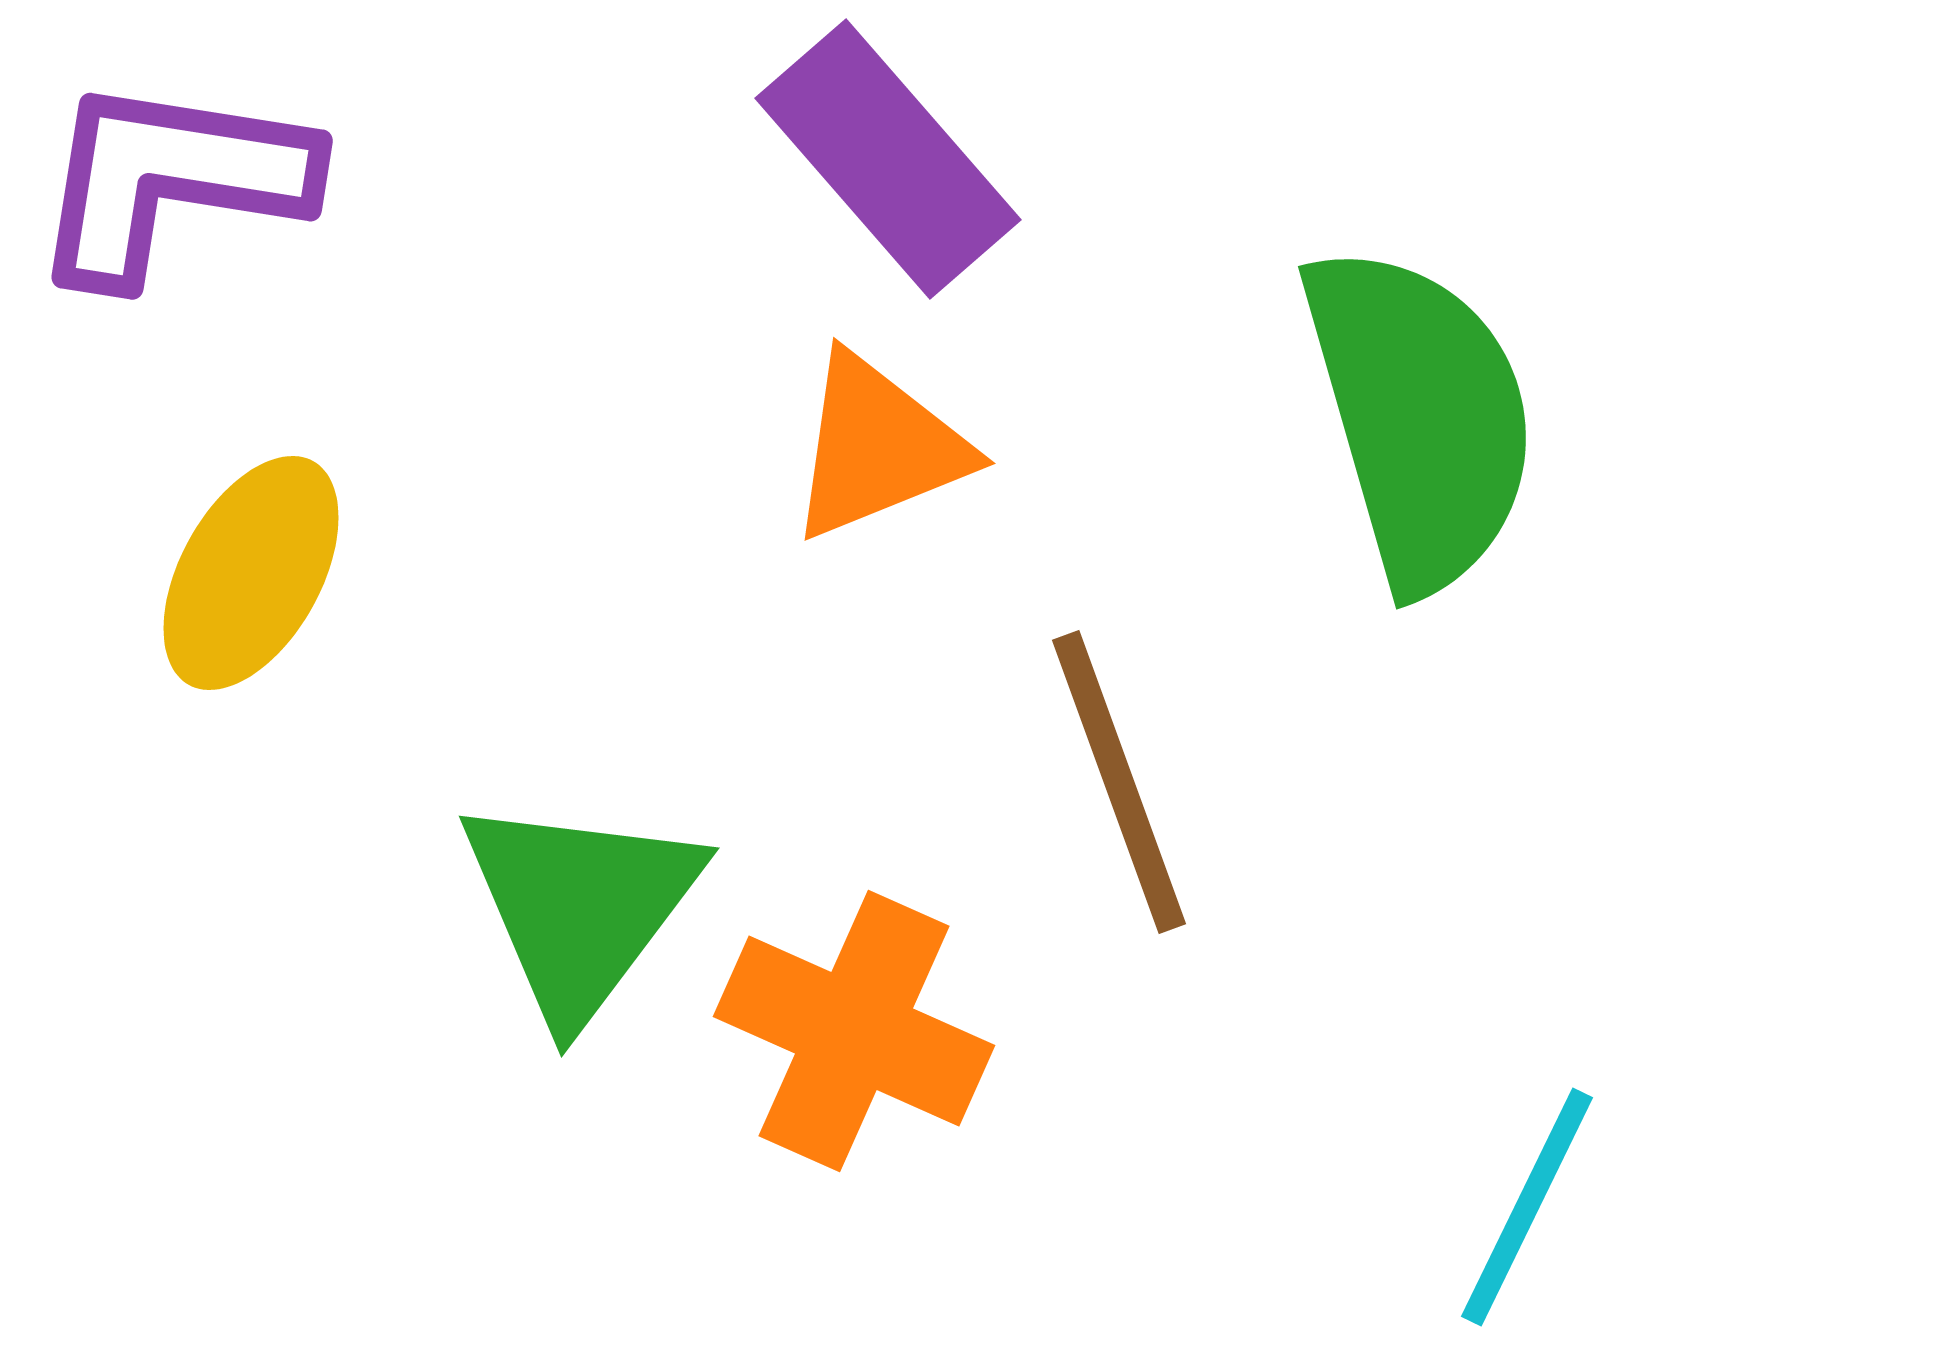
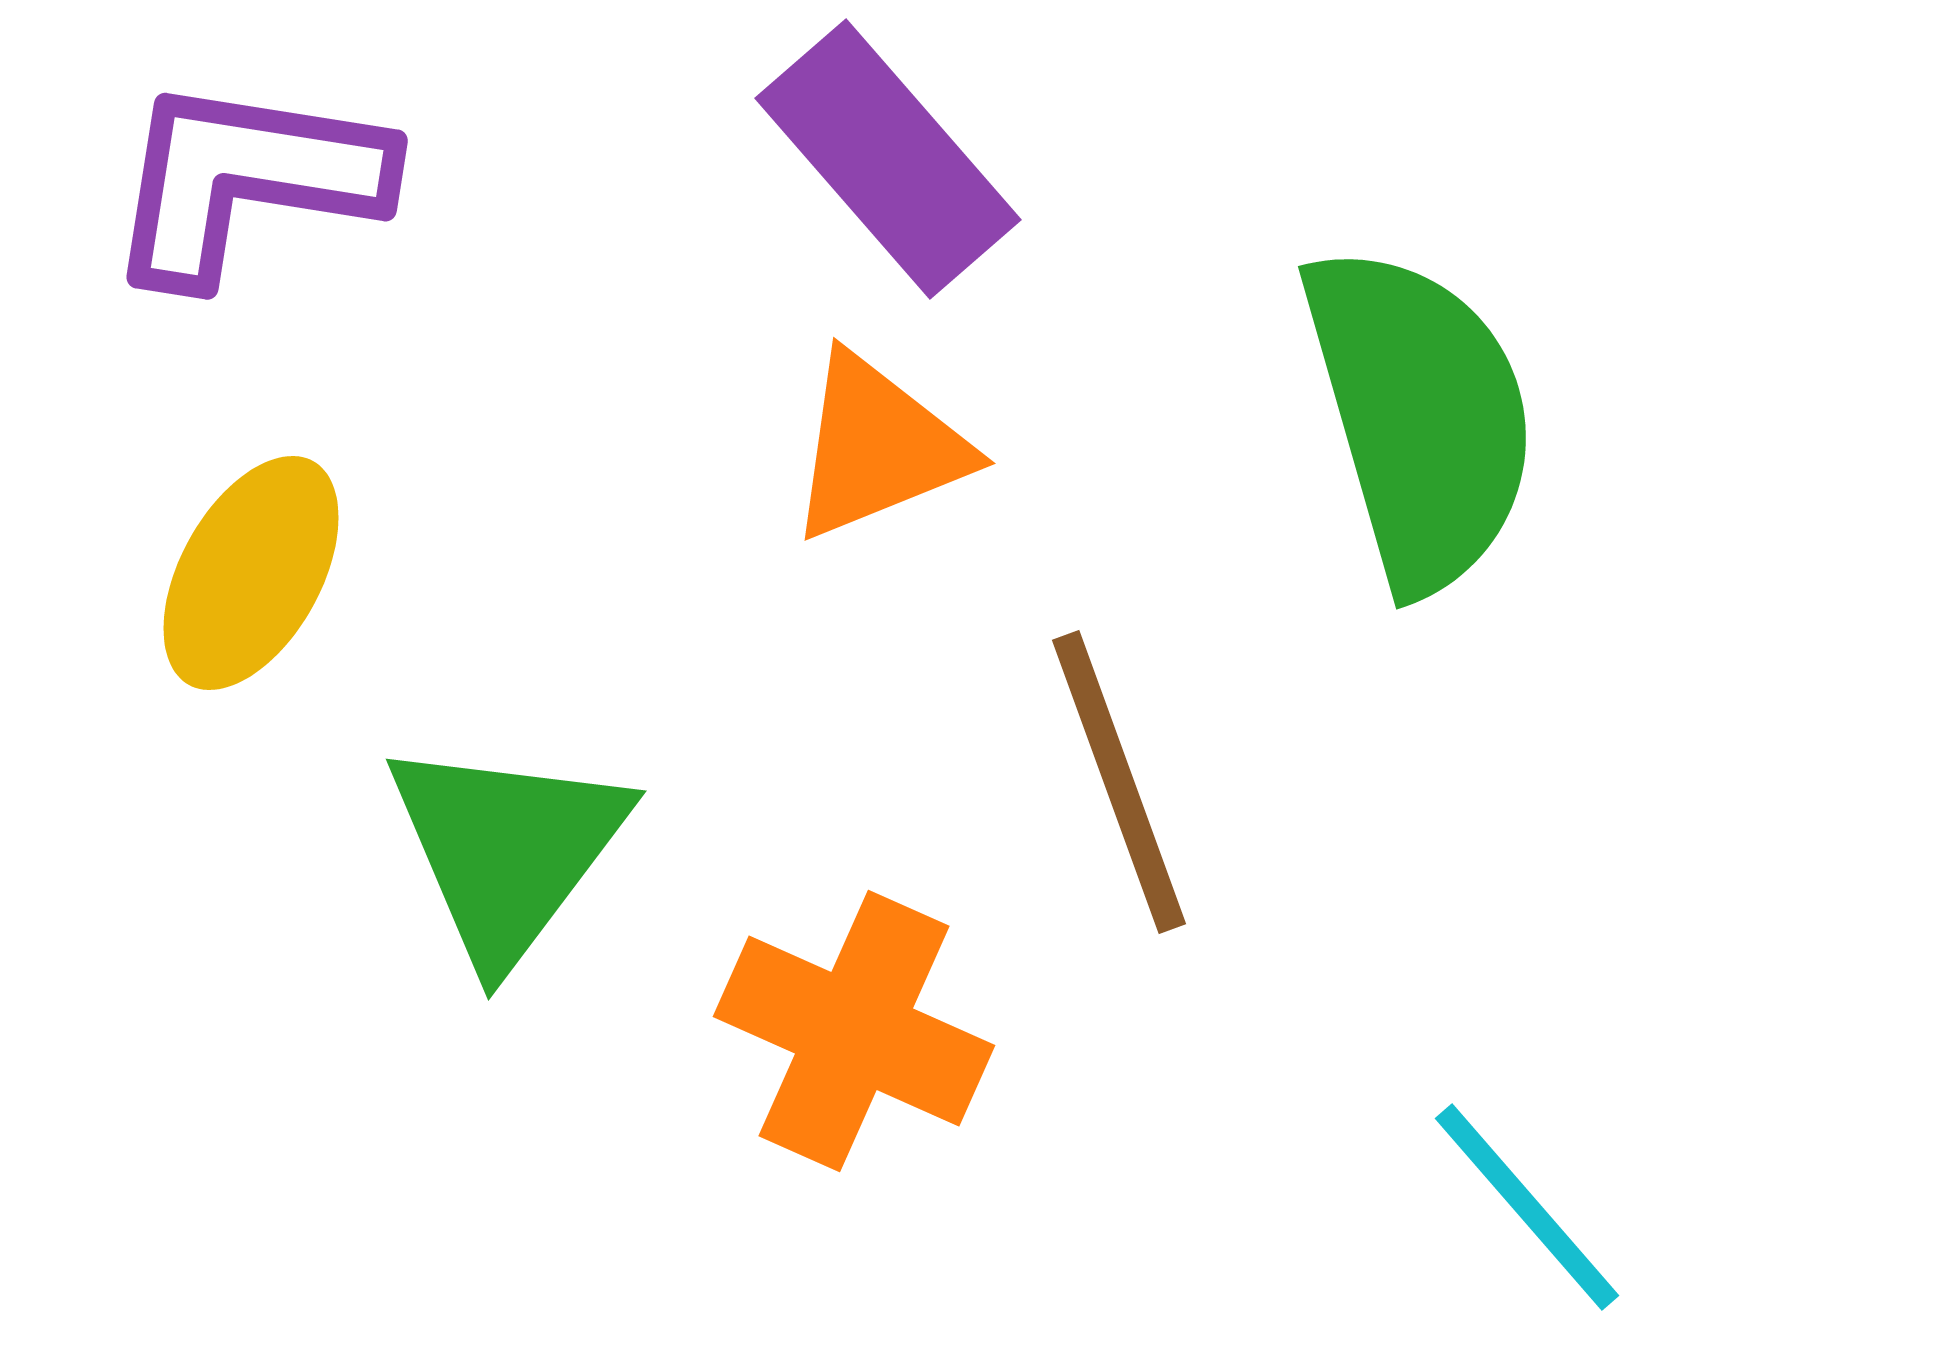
purple L-shape: moved 75 px right
green triangle: moved 73 px left, 57 px up
cyan line: rotated 67 degrees counterclockwise
